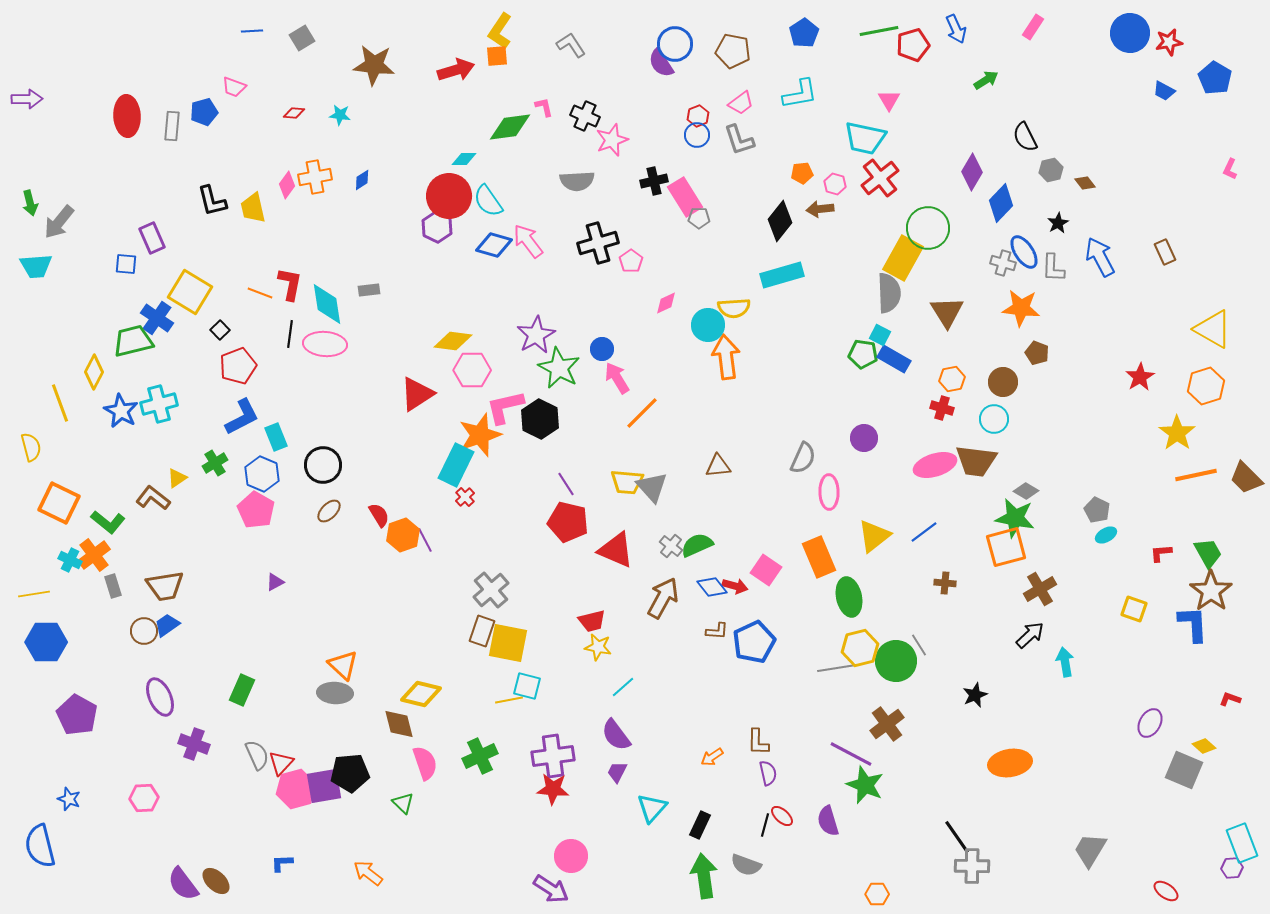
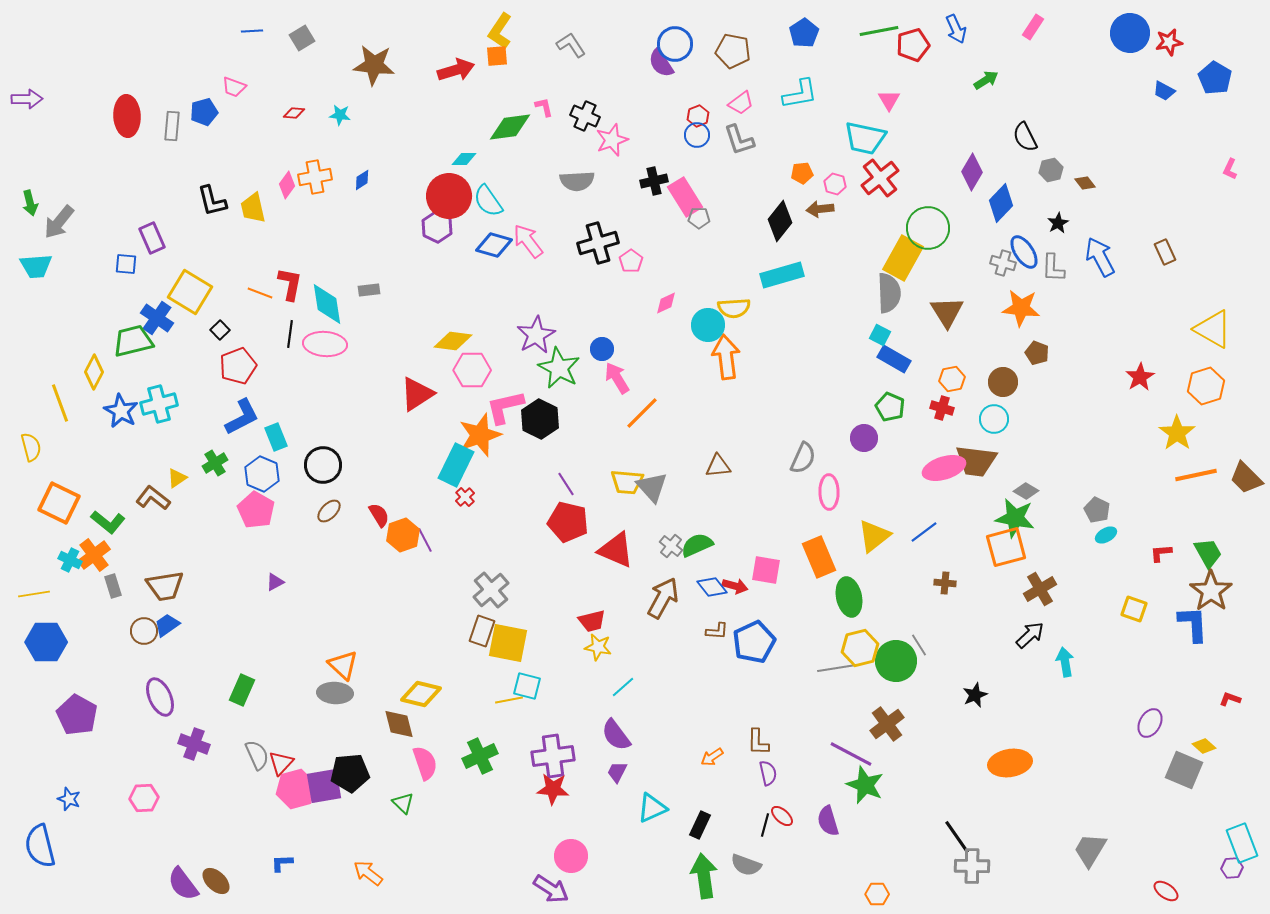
green pentagon at (863, 354): moved 27 px right, 53 px down; rotated 16 degrees clockwise
pink ellipse at (935, 465): moved 9 px right, 3 px down
pink square at (766, 570): rotated 24 degrees counterclockwise
cyan triangle at (652, 808): rotated 24 degrees clockwise
